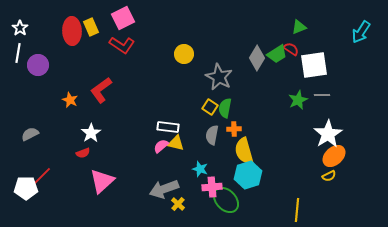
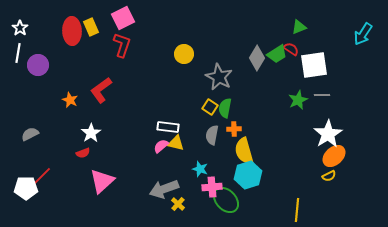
cyan arrow at (361, 32): moved 2 px right, 2 px down
red L-shape at (122, 45): rotated 105 degrees counterclockwise
